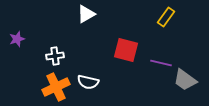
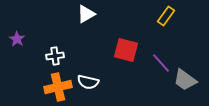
yellow rectangle: moved 1 px up
purple star: rotated 21 degrees counterclockwise
purple line: rotated 35 degrees clockwise
orange cross: moved 2 px right; rotated 12 degrees clockwise
